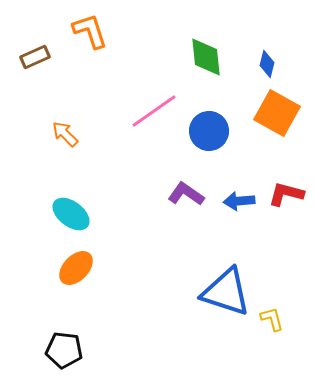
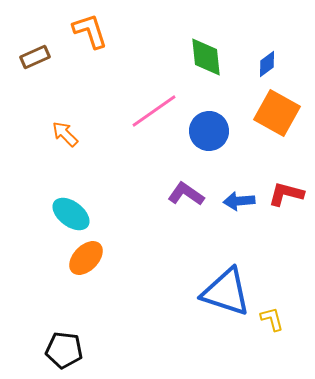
blue diamond: rotated 40 degrees clockwise
orange ellipse: moved 10 px right, 10 px up
